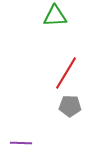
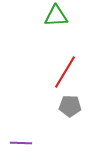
green triangle: moved 1 px right
red line: moved 1 px left, 1 px up
